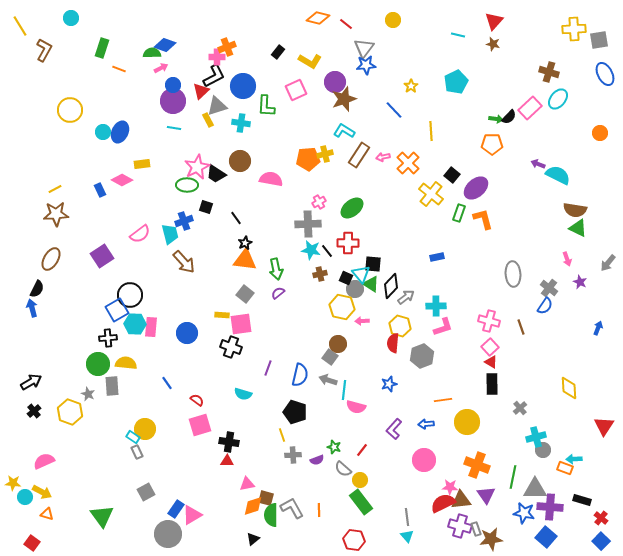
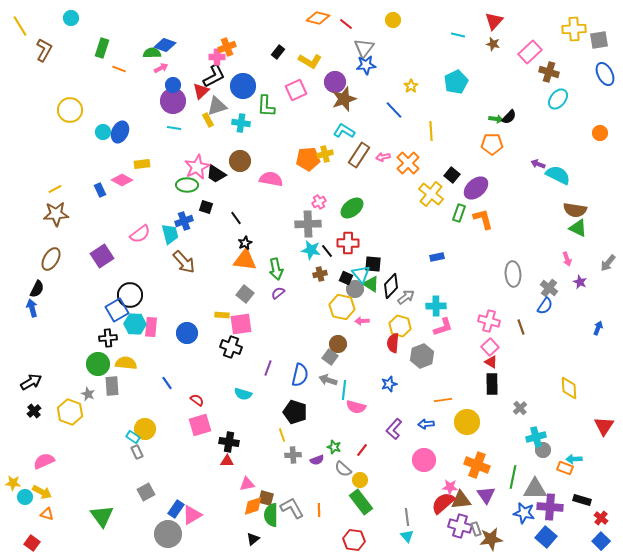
pink rectangle at (530, 108): moved 56 px up
red semicircle at (443, 503): rotated 15 degrees counterclockwise
